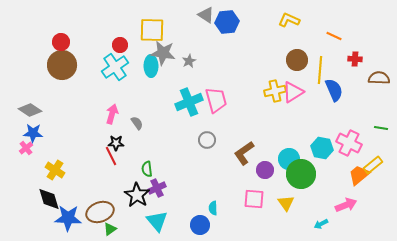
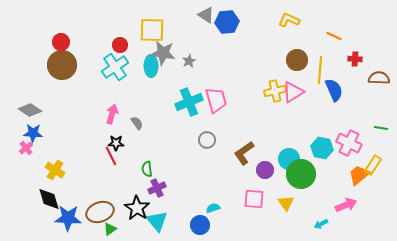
yellow rectangle at (373, 165): rotated 18 degrees counterclockwise
black star at (137, 195): moved 13 px down
cyan semicircle at (213, 208): rotated 72 degrees clockwise
